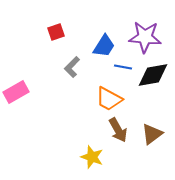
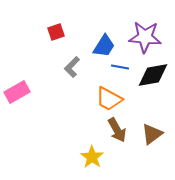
blue line: moved 3 px left
pink rectangle: moved 1 px right
brown arrow: moved 1 px left
yellow star: rotated 15 degrees clockwise
